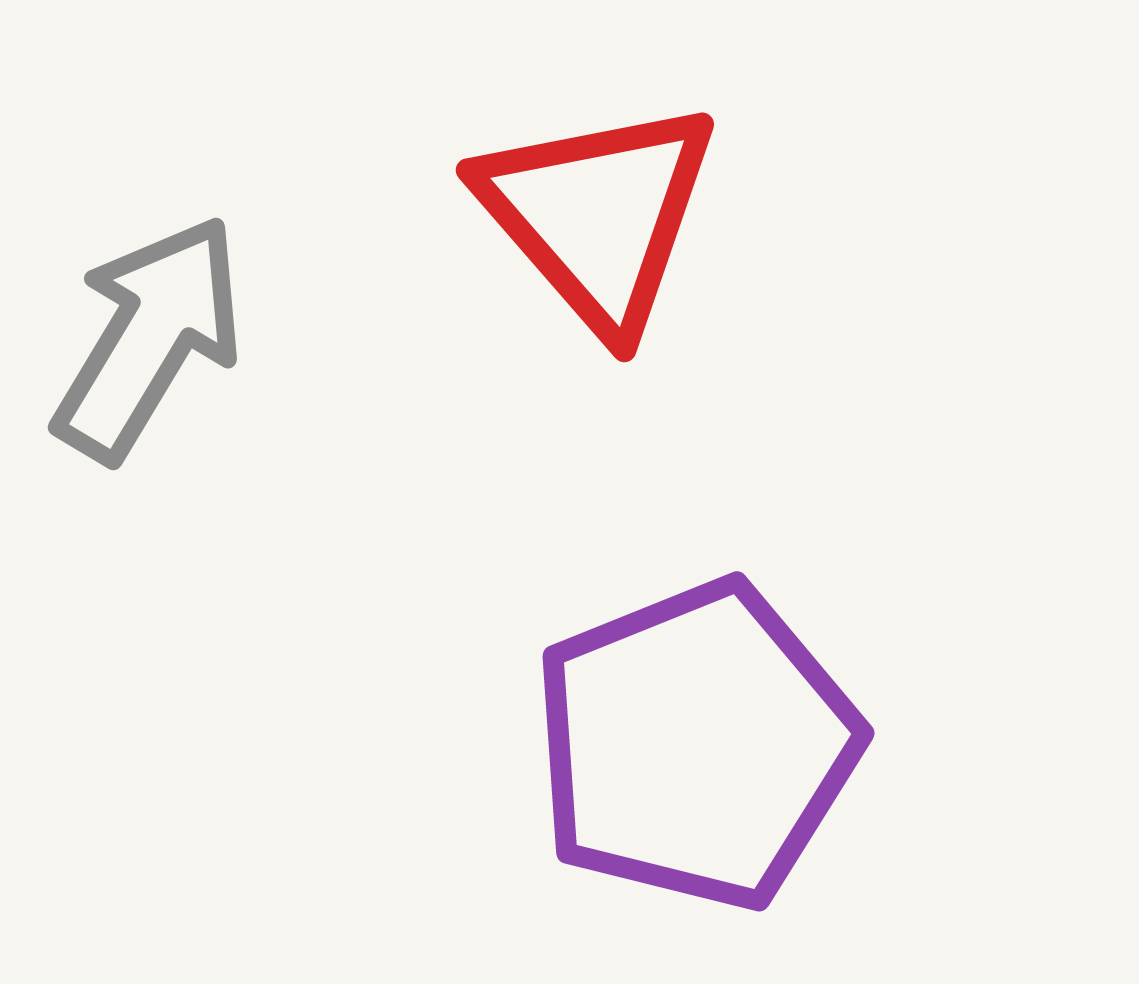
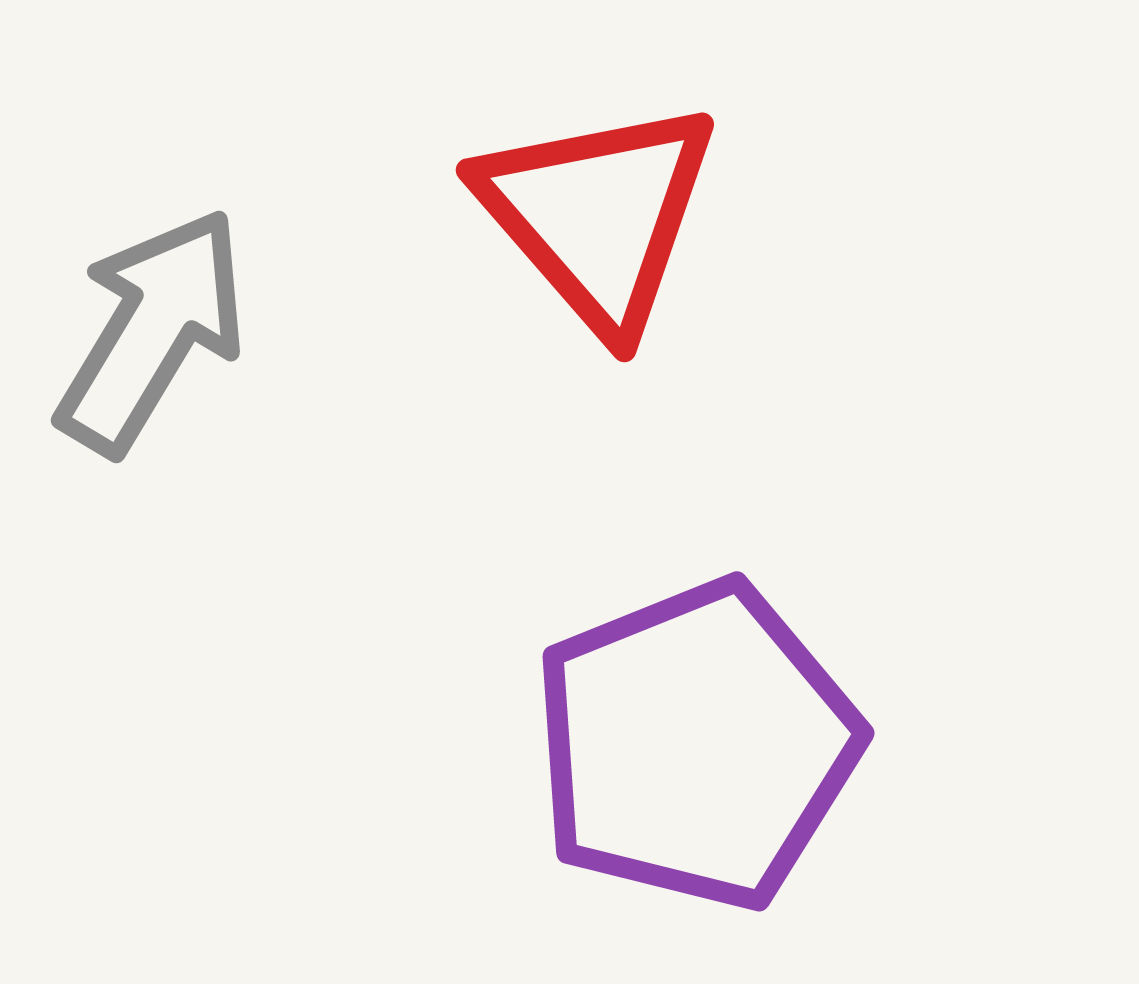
gray arrow: moved 3 px right, 7 px up
